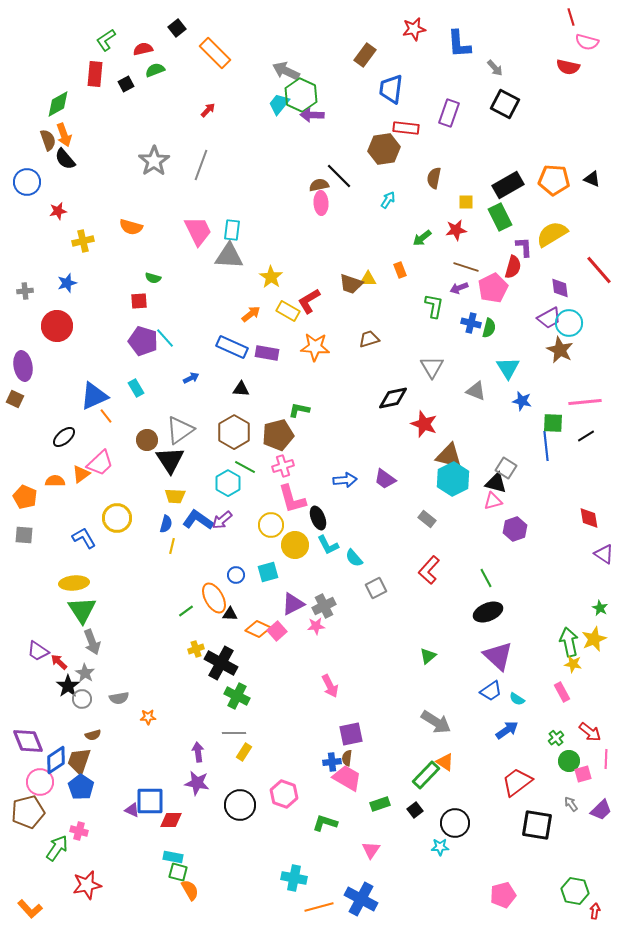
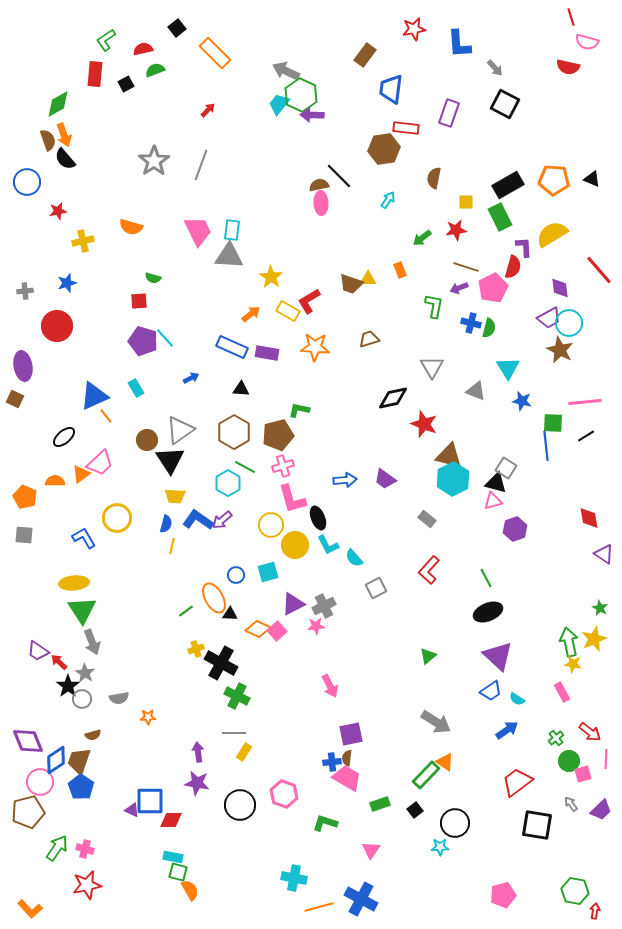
pink cross at (79, 831): moved 6 px right, 18 px down
